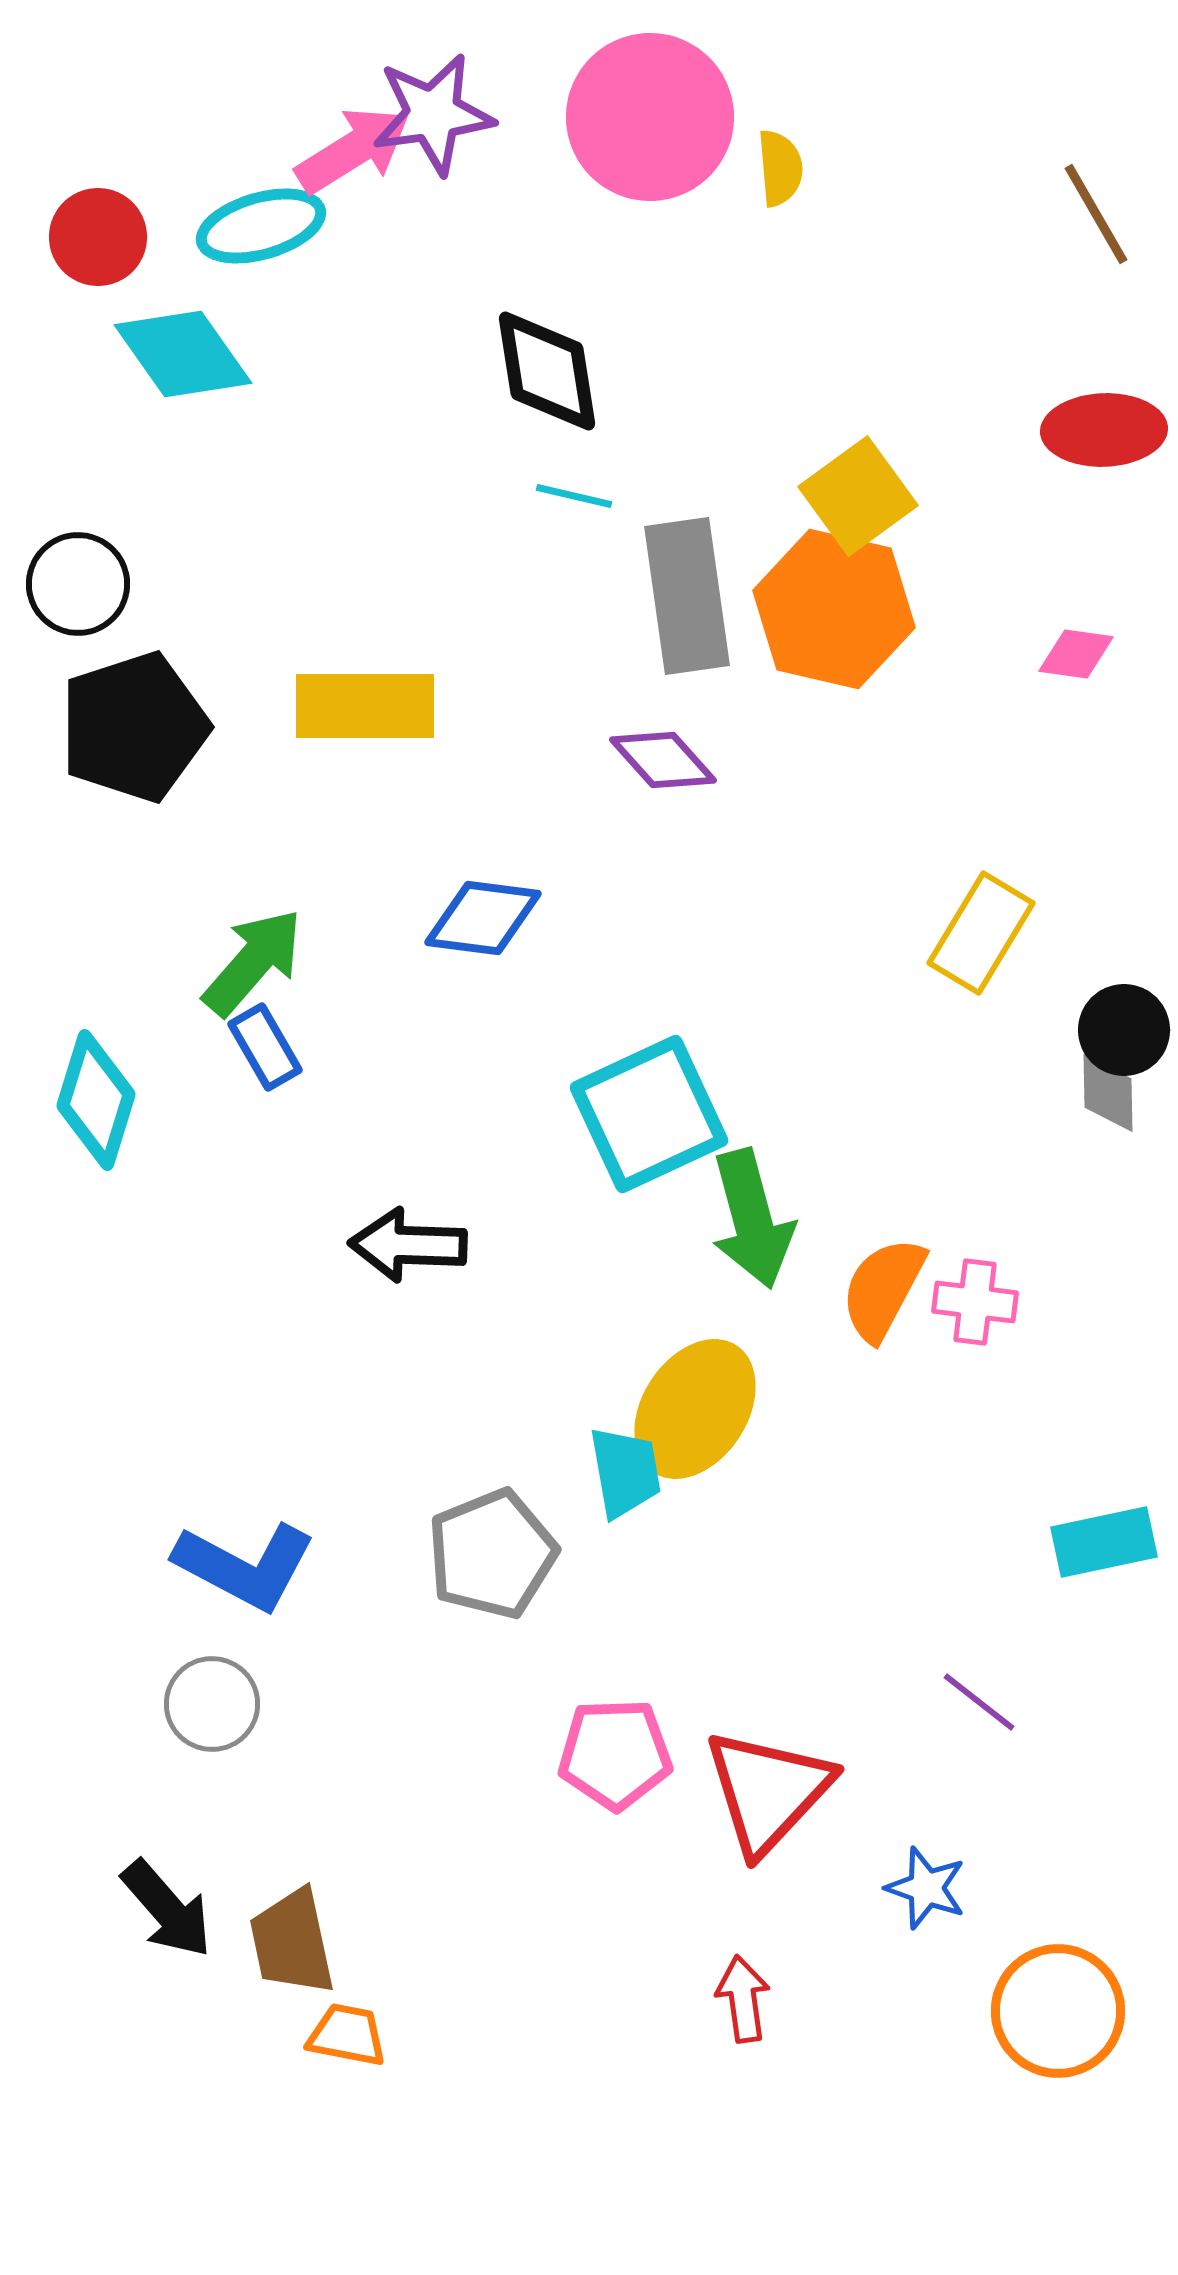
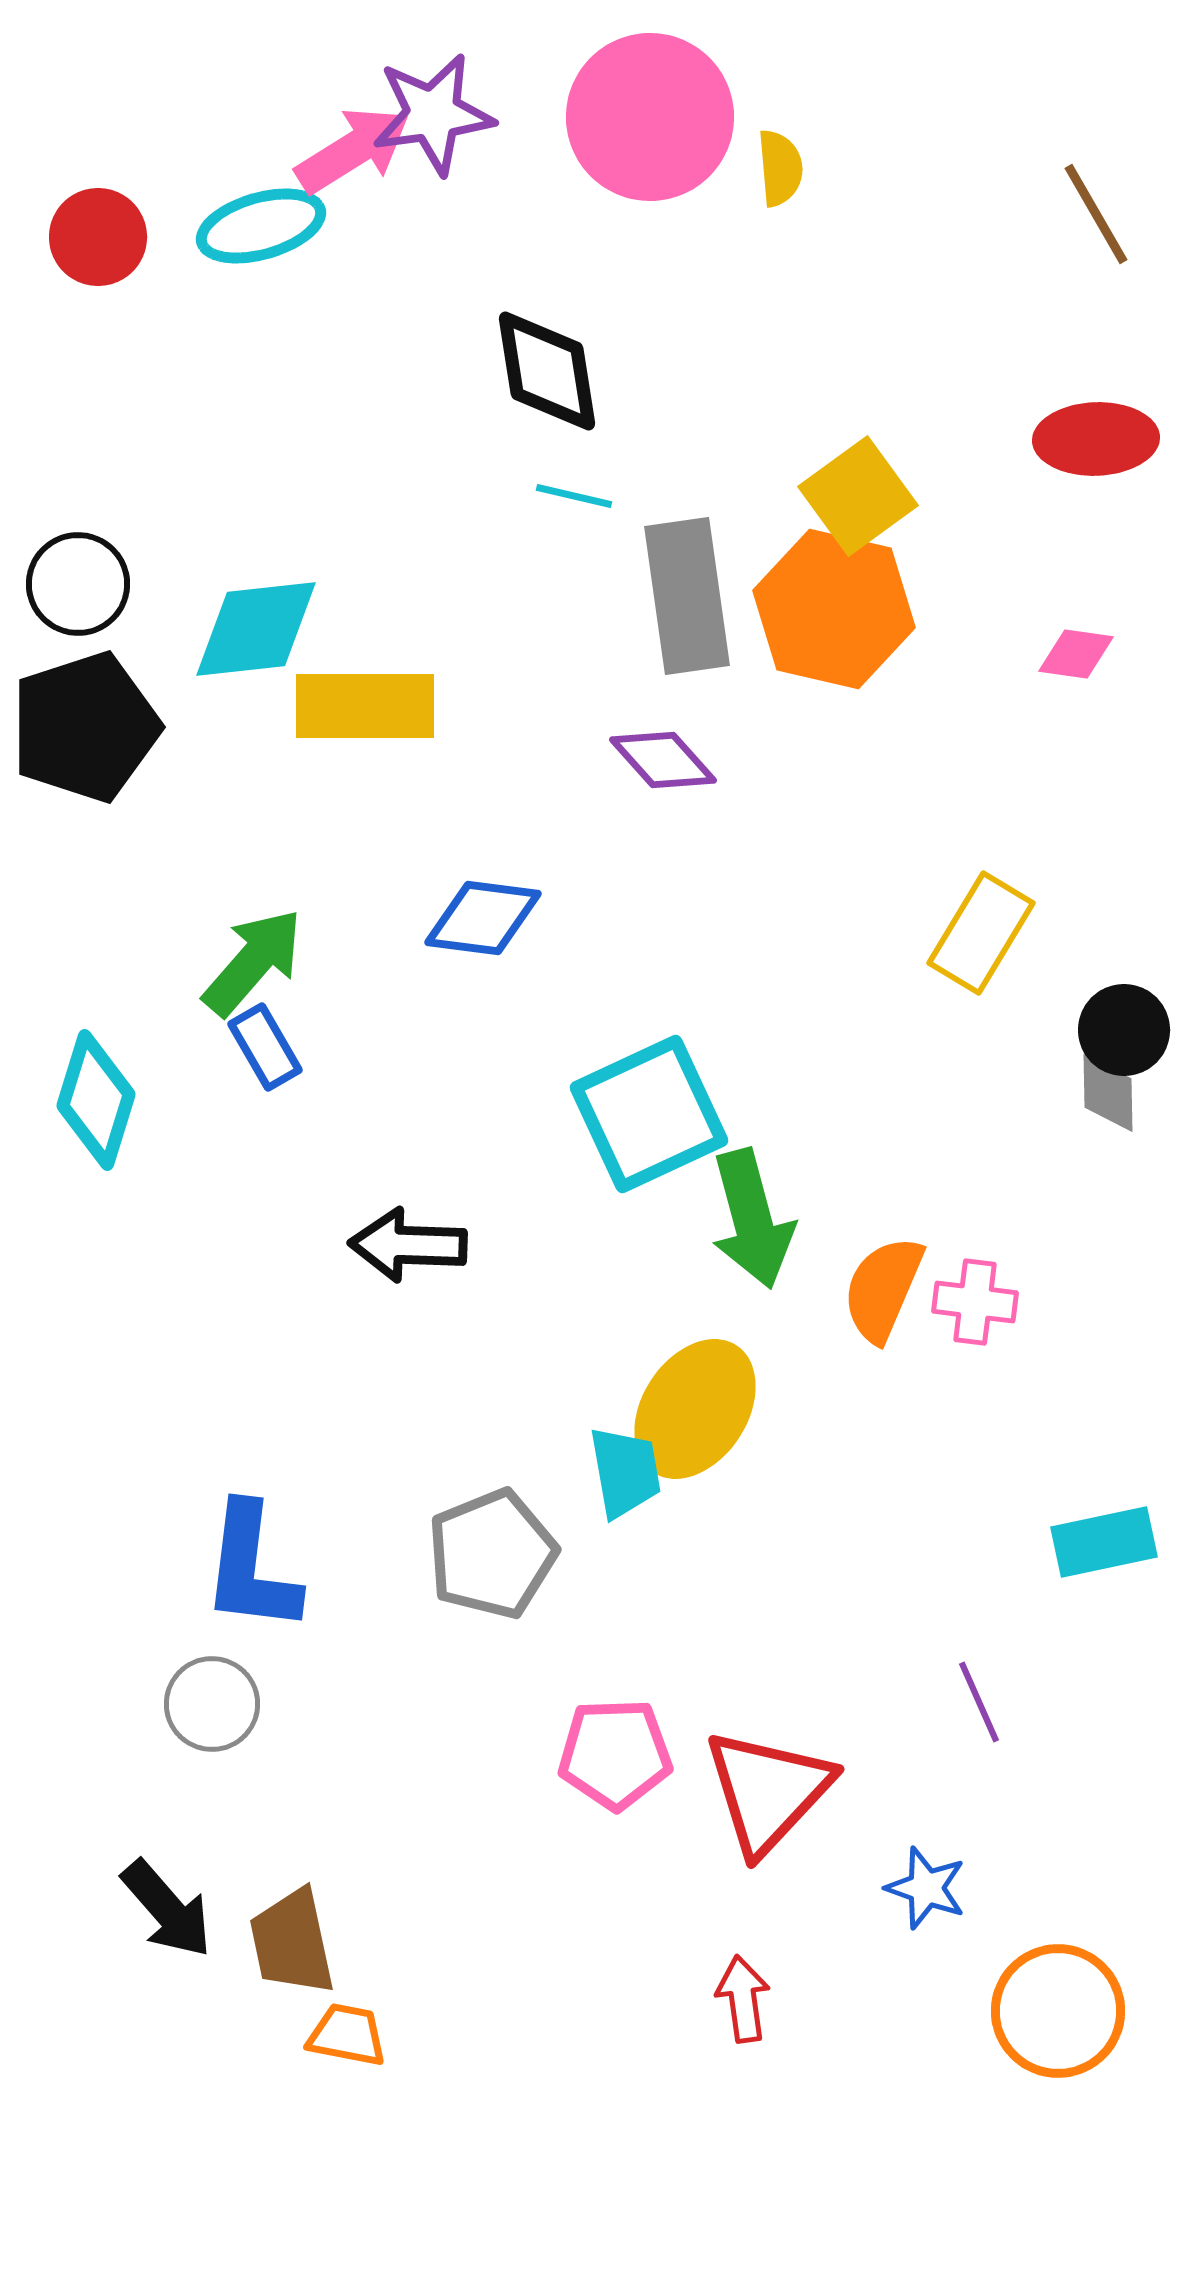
cyan diamond at (183, 354): moved 73 px right, 275 px down; rotated 61 degrees counterclockwise
red ellipse at (1104, 430): moved 8 px left, 9 px down
black pentagon at (134, 727): moved 49 px left
orange semicircle at (883, 1289): rotated 5 degrees counterclockwise
blue L-shape at (245, 1566): moved 6 px right, 2 px down; rotated 69 degrees clockwise
purple line at (979, 1702): rotated 28 degrees clockwise
